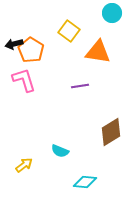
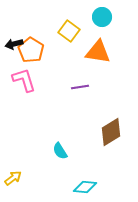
cyan circle: moved 10 px left, 4 px down
purple line: moved 1 px down
cyan semicircle: rotated 36 degrees clockwise
yellow arrow: moved 11 px left, 13 px down
cyan diamond: moved 5 px down
